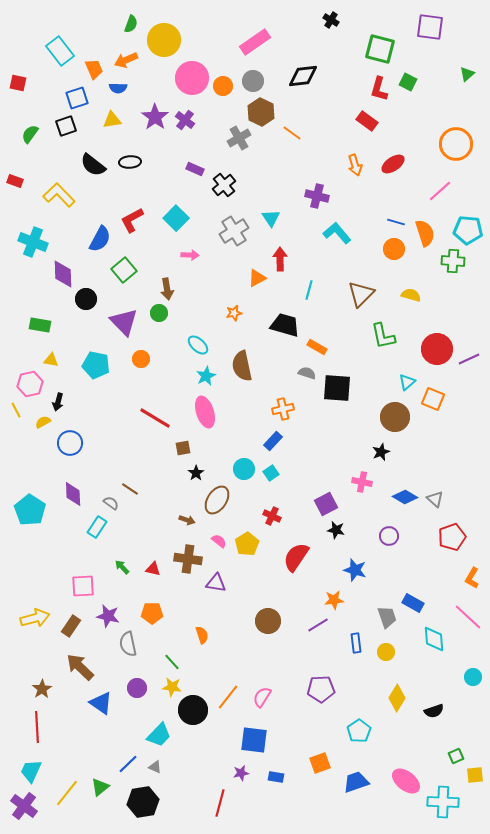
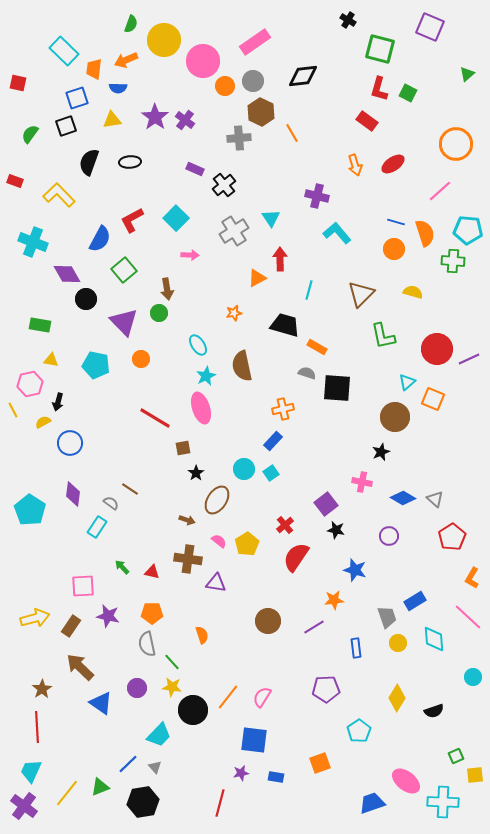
black cross at (331, 20): moved 17 px right
purple square at (430, 27): rotated 16 degrees clockwise
cyan rectangle at (60, 51): moved 4 px right; rotated 8 degrees counterclockwise
orange trapezoid at (94, 69): rotated 150 degrees counterclockwise
pink circle at (192, 78): moved 11 px right, 17 px up
green square at (408, 82): moved 11 px down
orange circle at (223, 86): moved 2 px right
orange line at (292, 133): rotated 24 degrees clockwise
gray cross at (239, 138): rotated 25 degrees clockwise
black semicircle at (93, 165): moved 4 px left, 3 px up; rotated 72 degrees clockwise
purple diamond at (63, 274): moved 4 px right; rotated 28 degrees counterclockwise
yellow semicircle at (411, 295): moved 2 px right, 3 px up
cyan ellipse at (198, 345): rotated 15 degrees clockwise
yellow line at (16, 410): moved 3 px left
pink ellipse at (205, 412): moved 4 px left, 4 px up
purple diamond at (73, 494): rotated 10 degrees clockwise
blue diamond at (405, 497): moved 2 px left, 1 px down
purple square at (326, 504): rotated 10 degrees counterclockwise
red cross at (272, 516): moved 13 px right, 9 px down; rotated 24 degrees clockwise
red pentagon at (452, 537): rotated 12 degrees counterclockwise
red triangle at (153, 569): moved 1 px left, 3 px down
blue rectangle at (413, 603): moved 2 px right, 2 px up; rotated 60 degrees counterclockwise
purple line at (318, 625): moved 4 px left, 2 px down
blue rectangle at (356, 643): moved 5 px down
gray semicircle at (128, 644): moved 19 px right
yellow circle at (386, 652): moved 12 px right, 9 px up
purple pentagon at (321, 689): moved 5 px right
gray triangle at (155, 767): rotated 24 degrees clockwise
blue trapezoid at (356, 782): moved 16 px right, 21 px down
green triangle at (100, 787): rotated 18 degrees clockwise
